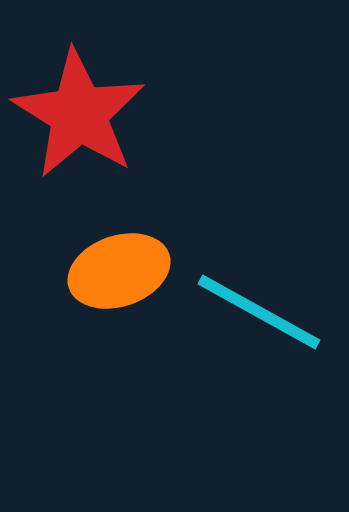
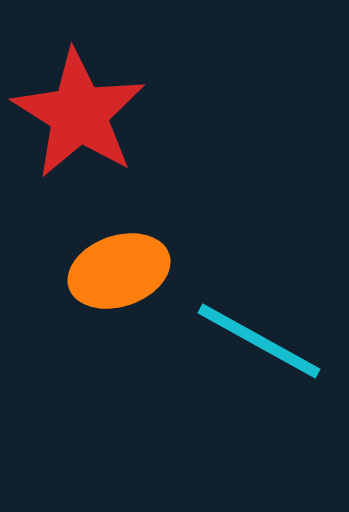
cyan line: moved 29 px down
